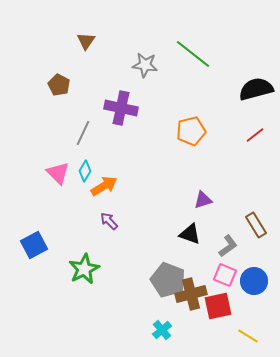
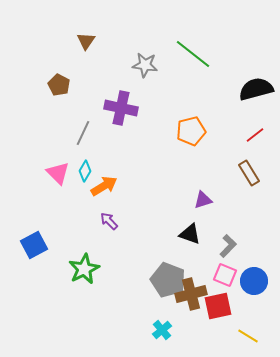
brown rectangle: moved 7 px left, 52 px up
gray L-shape: rotated 10 degrees counterclockwise
